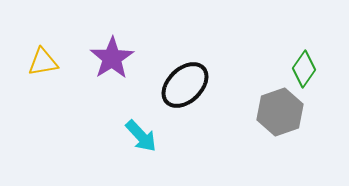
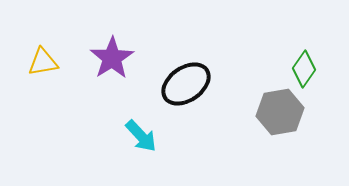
black ellipse: moved 1 px right, 1 px up; rotated 9 degrees clockwise
gray hexagon: rotated 9 degrees clockwise
